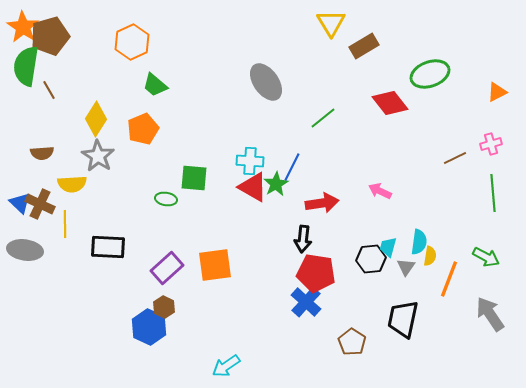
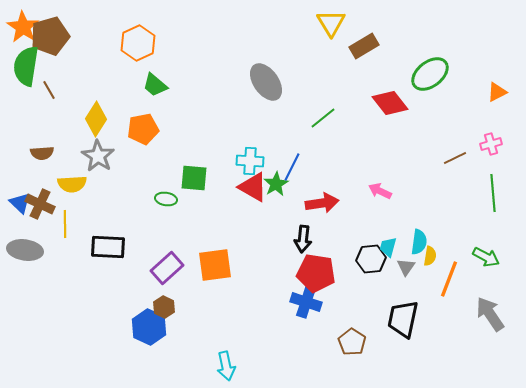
orange hexagon at (132, 42): moved 6 px right, 1 px down
green ellipse at (430, 74): rotated 18 degrees counterclockwise
orange pentagon at (143, 129): rotated 12 degrees clockwise
blue cross at (306, 302): rotated 24 degrees counterclockwise
cyan arrow at (226, 366): rotated 68 degrees counterclockwise
